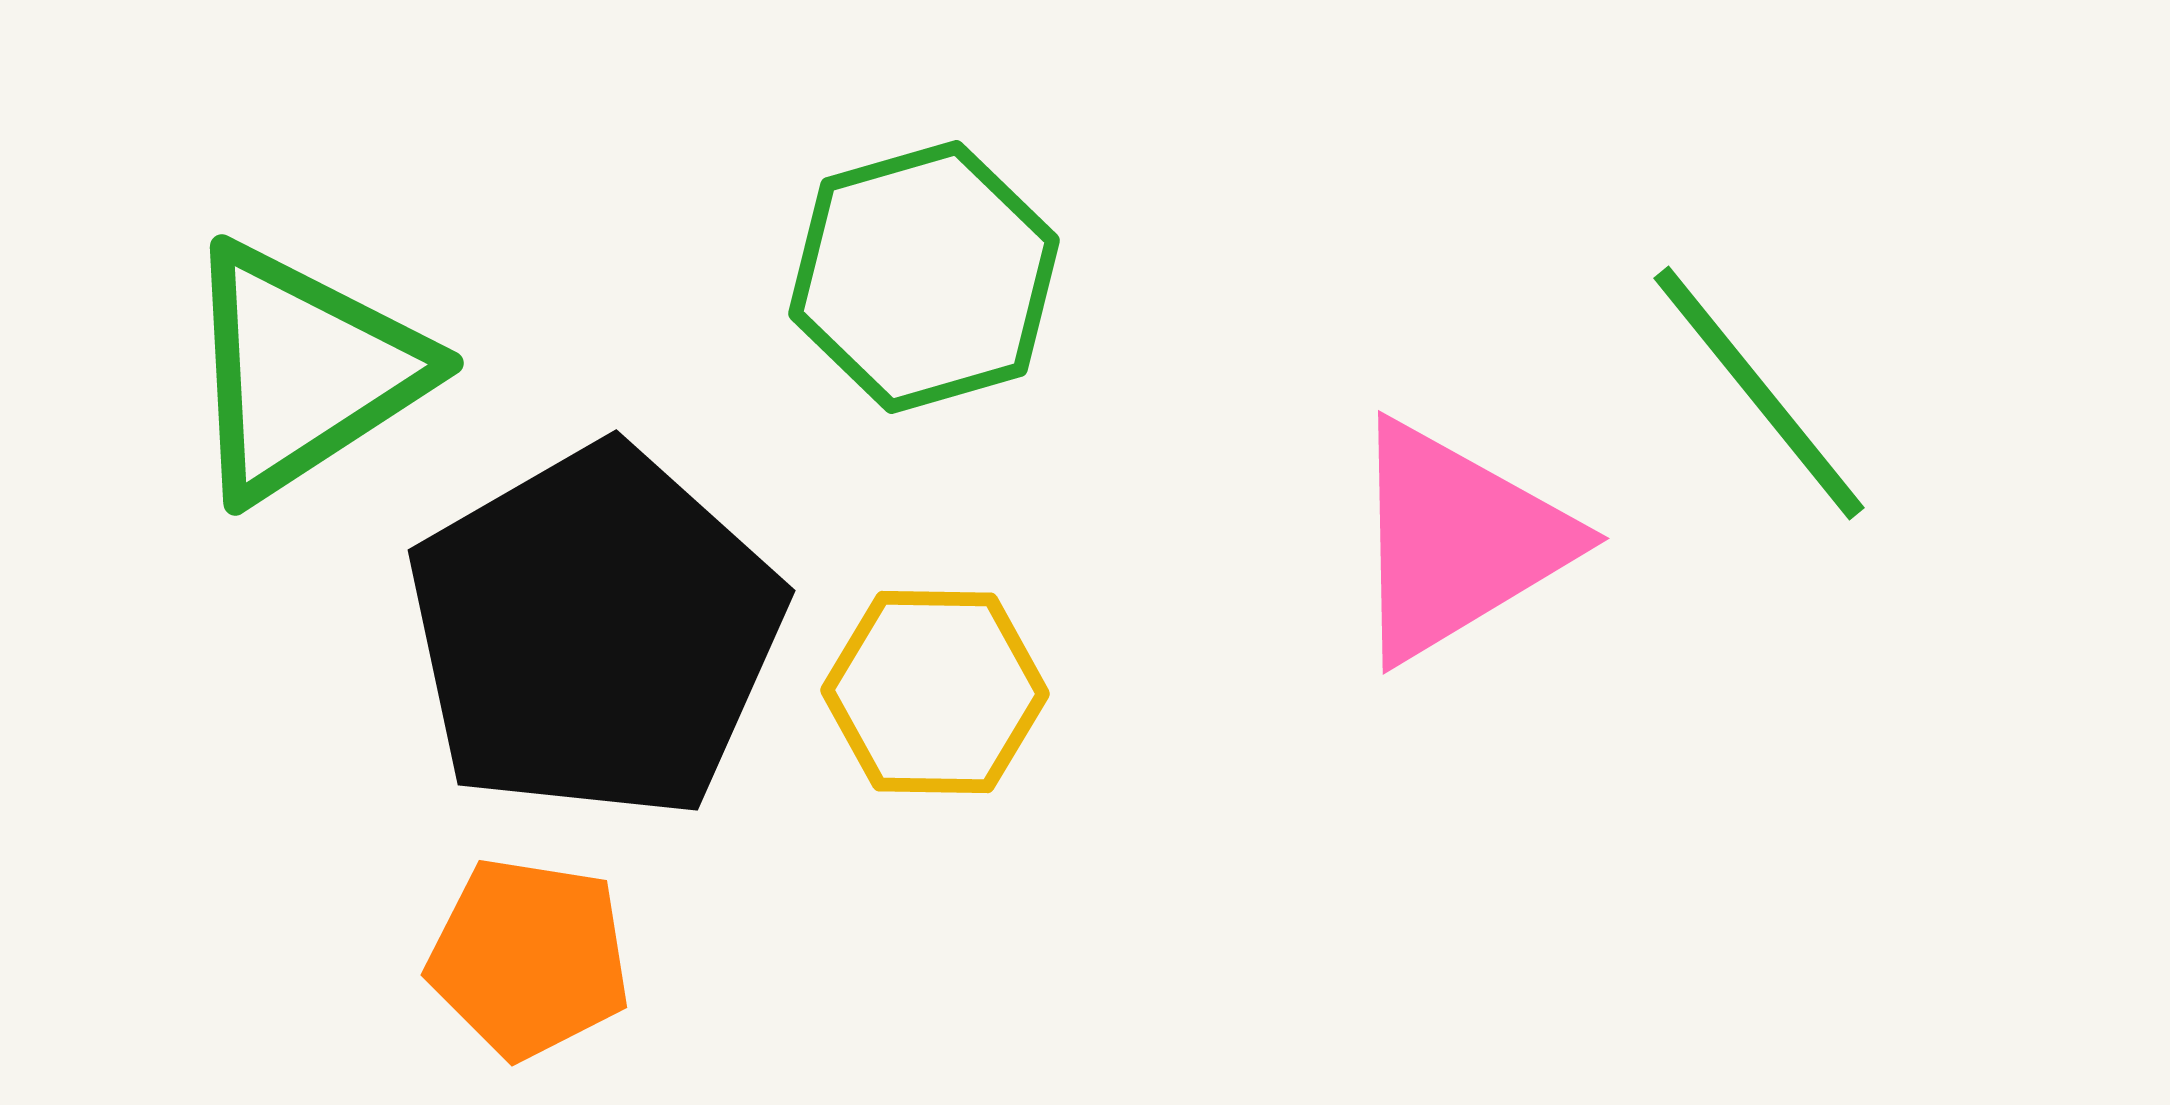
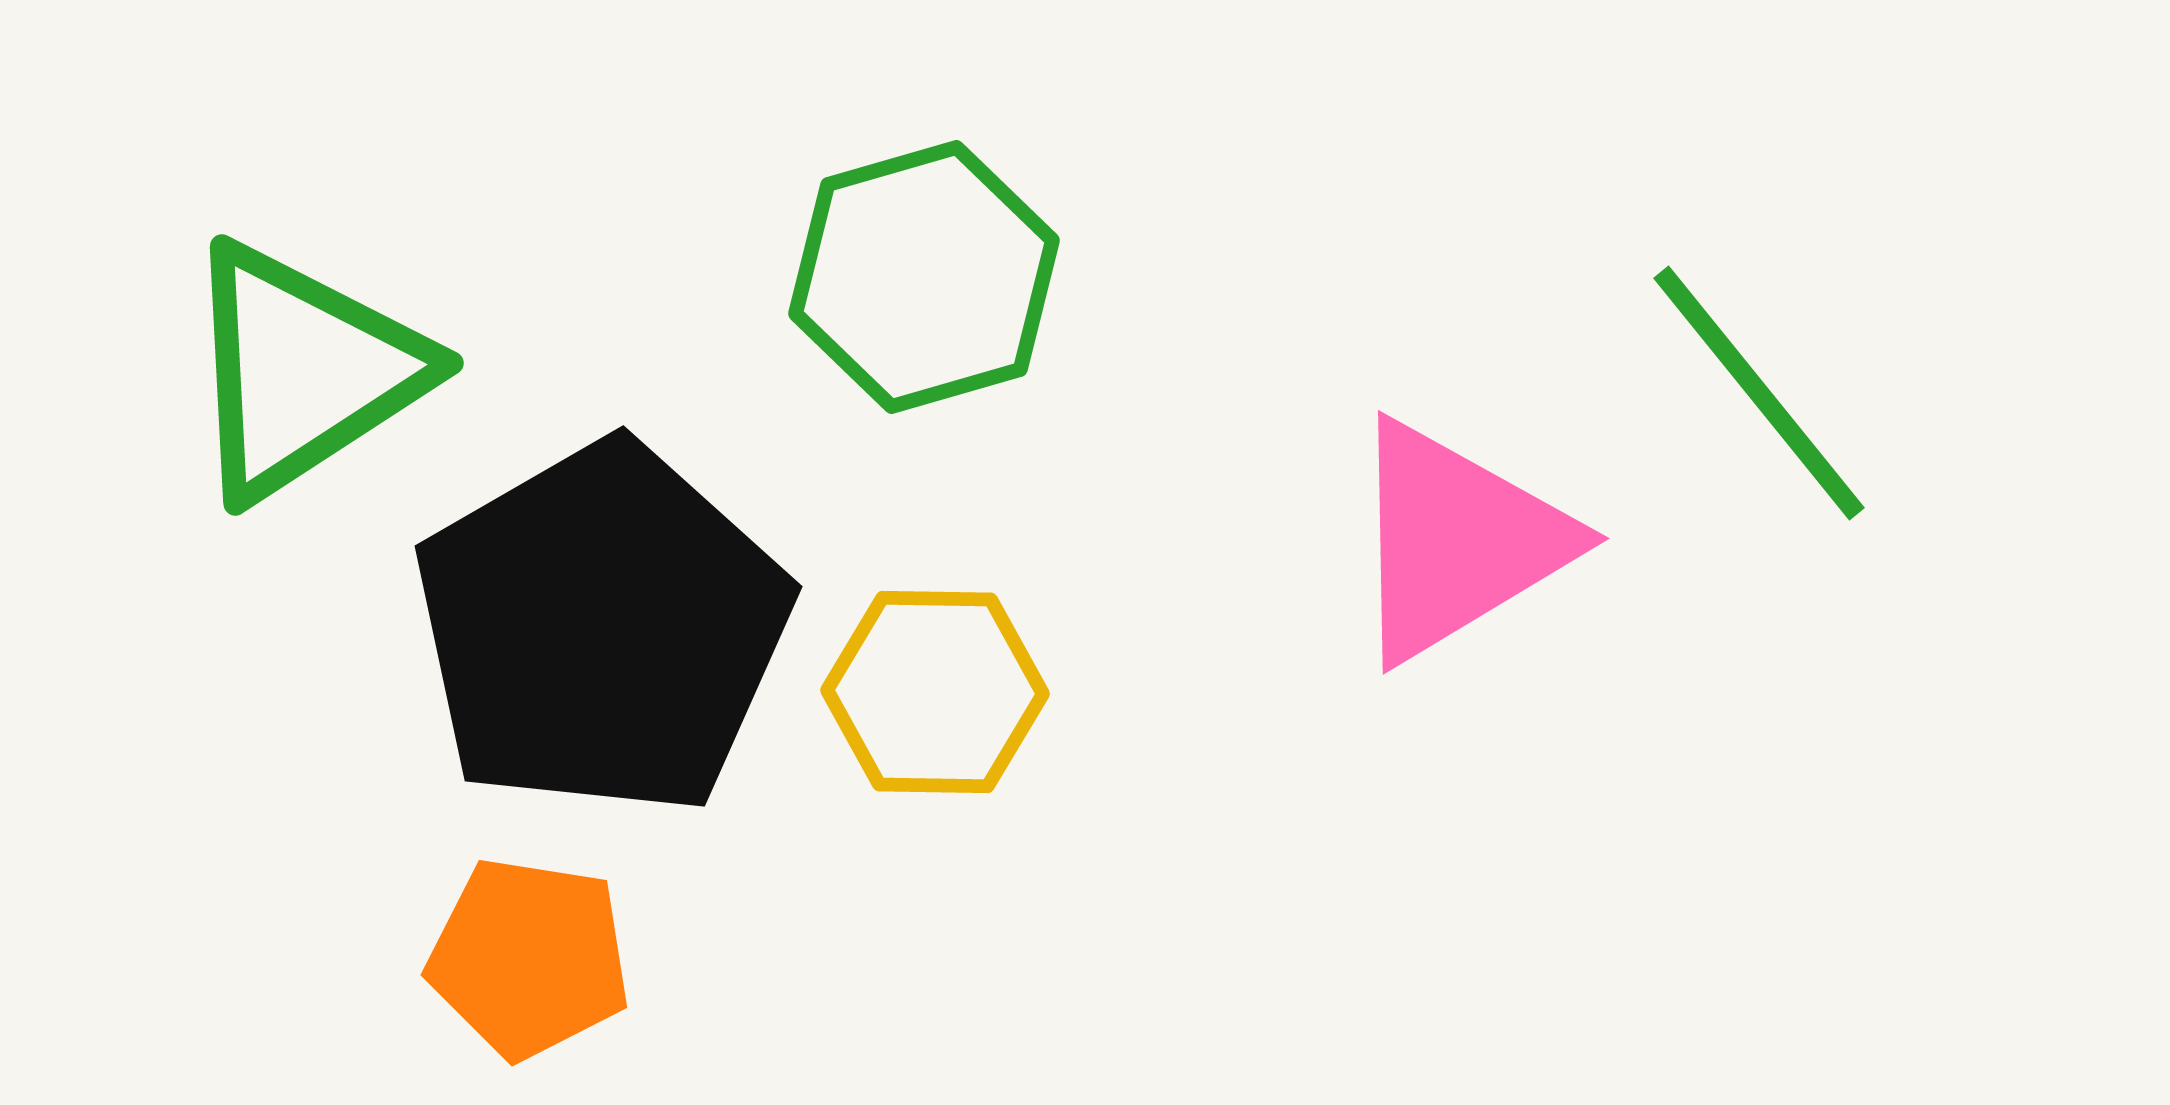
black pentagon: moved 7 px right, 4 px up
